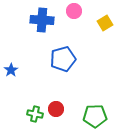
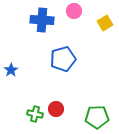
green pentagon: moved 2 px right, 1 px down
